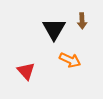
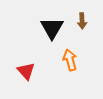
black triangle: moved 2 px left, 1 px up
orange arrow: rotated 130 degrees counterclockwise
